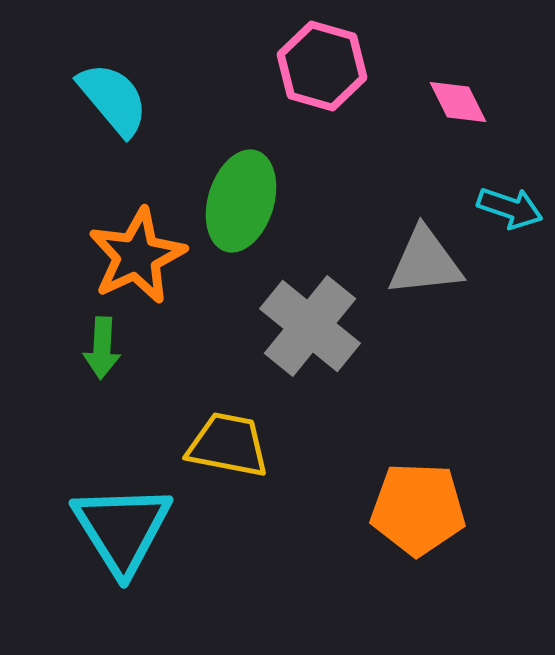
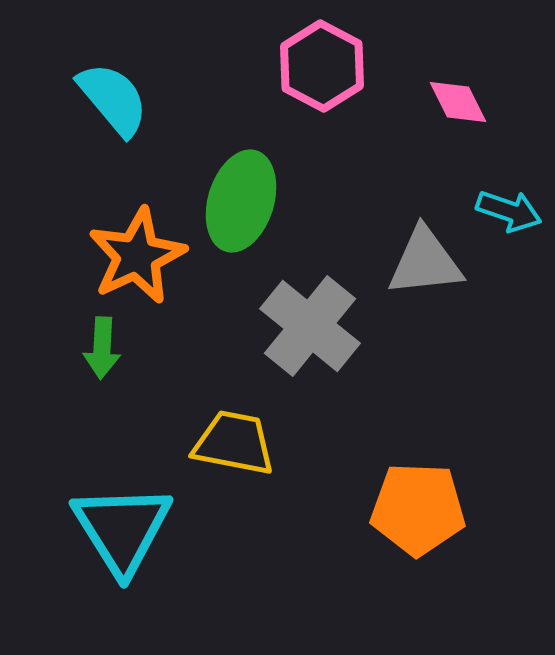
pink hexagon: rotated 12 degrees clockwise
cyan arrow: moved 1 px left, 3 px down
yellow trapezoid: moved 6 px right, 2 px up
